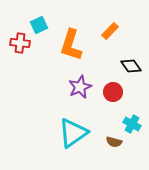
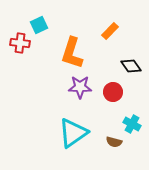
orange L-shape: moved 1 px right, 8 px down
purple star: rotated 25 degrees clockwise
